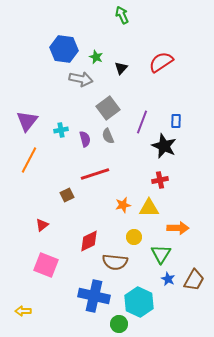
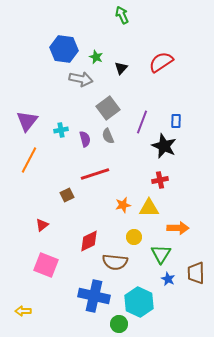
brown trapezoid: moved 2 px right, 7 px up; rotated 150 degrees clockwise
